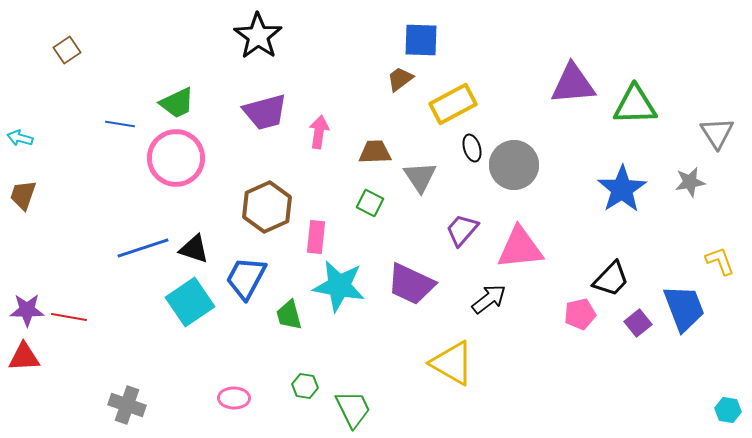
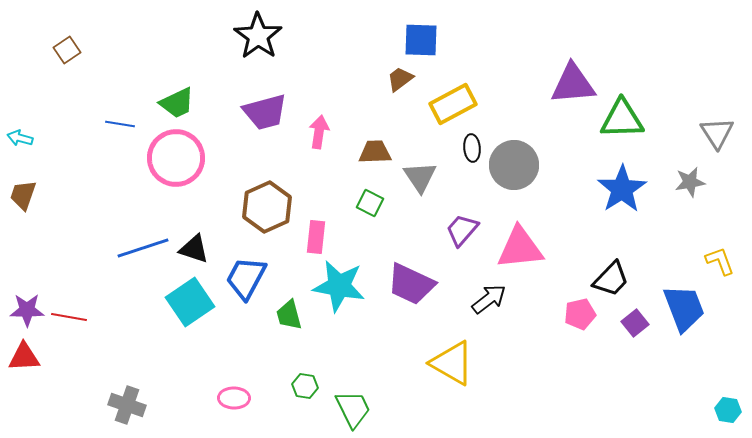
green triangle at (635, 105): moved 13 px left, 14 px down
black ellipse at (472, 148): rotated 12 degrees clockwise
purple square at (638, 323): moved 3 px left
